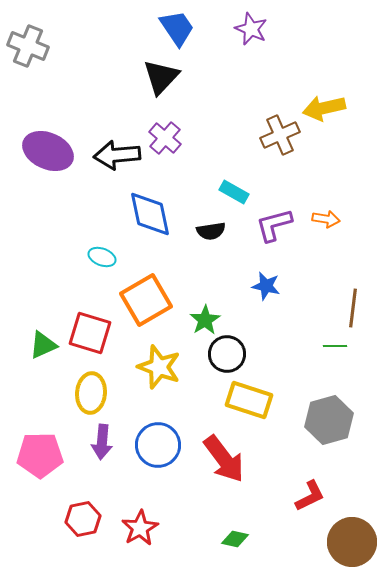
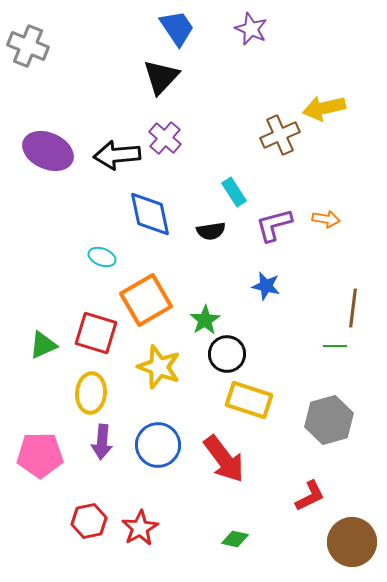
cyan rectangle: rotated 28 degrees clockwise
red square: moved 6 px right
red hexagon: moved 6 px right, 2 px down
